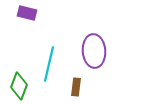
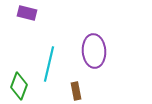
brown rectangle: moved 4 px down; rotated 18 degrees counterclockwise
